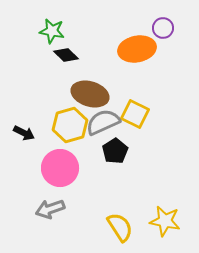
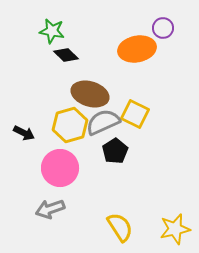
yellow star: moved 10 px right, 8 px down; rotated 24 degrees counterclockwise
